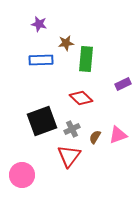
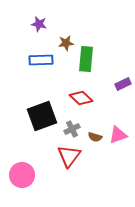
black square: moved 5 px up
brown semicircle: rotated 104 degrees counterclockwise
